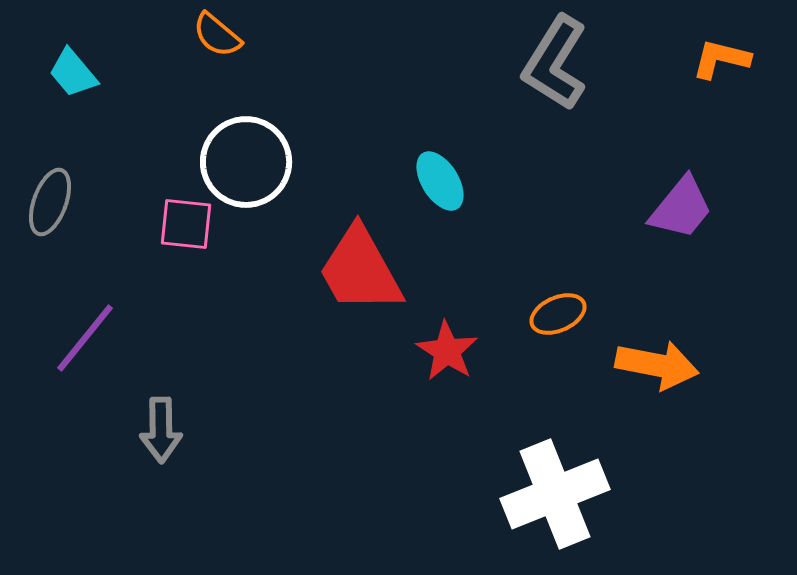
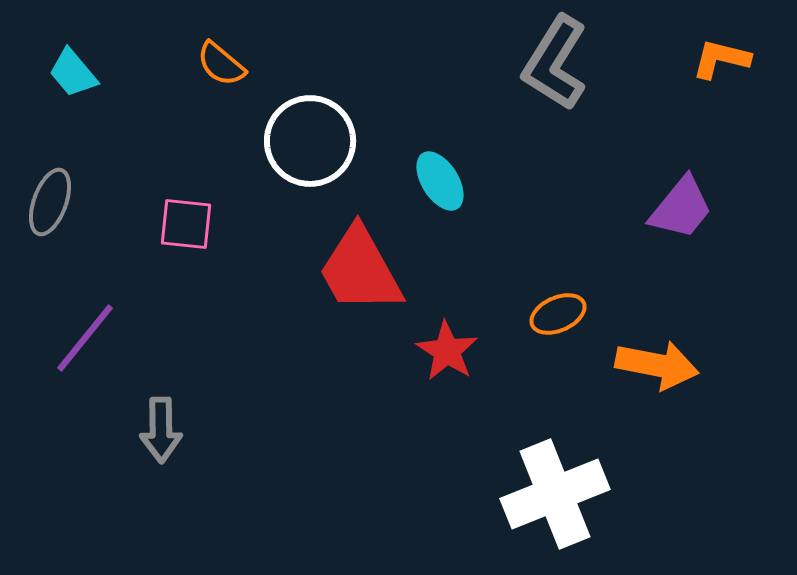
orange semicircle: moved 4 px right, 29 px down
white circle: moved 64 px right, 21 px up
